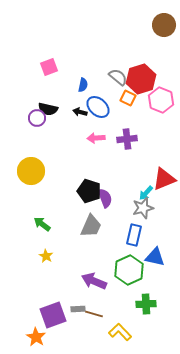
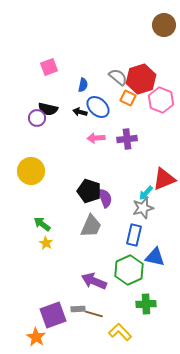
yellow star: moved 13 px up
